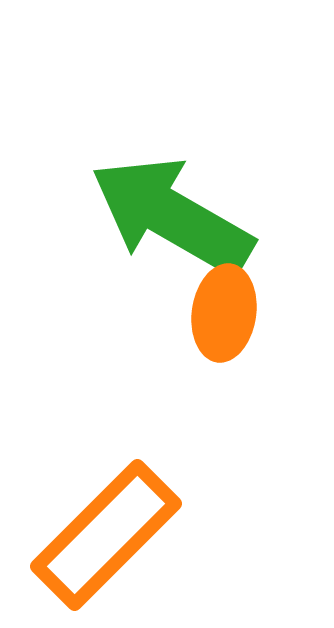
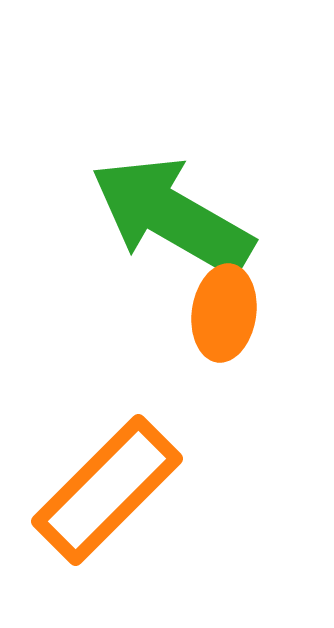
orange rectangle: moved 1 px right, 45 px up
